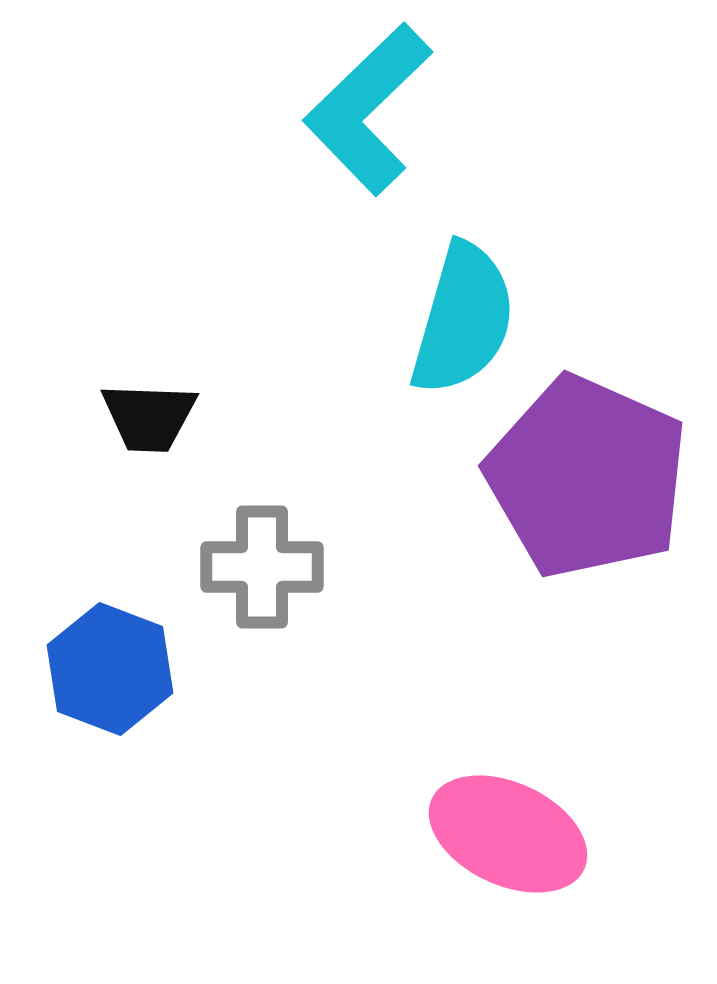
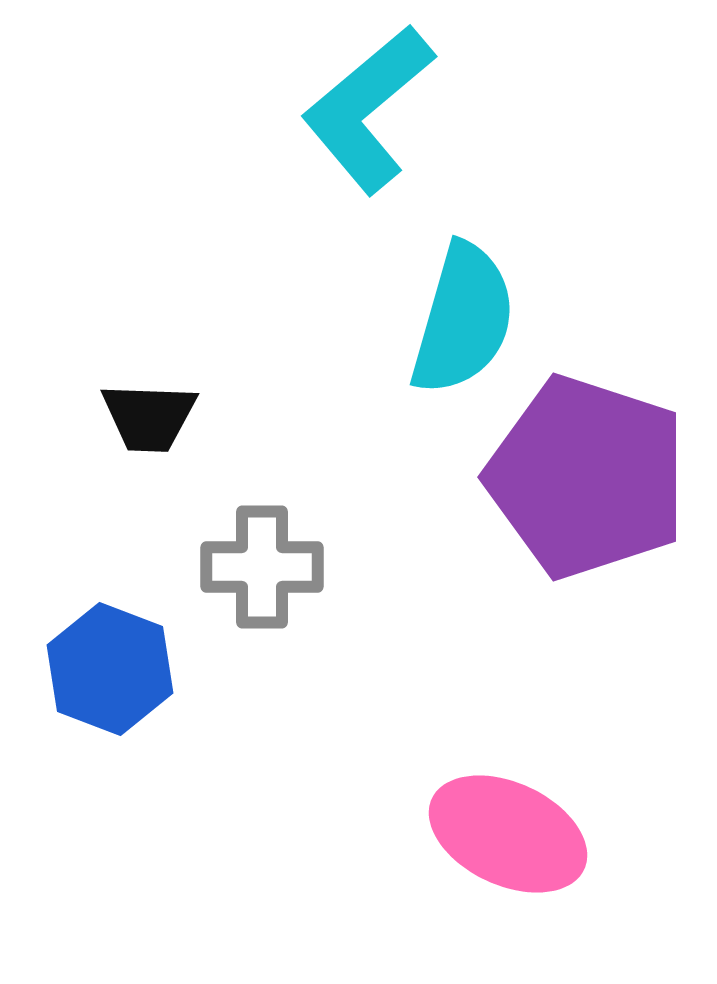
cyan L-shape: rotated 4 degrees clockwise
purple pentagon: rotated 6 degrees counterclockwise
